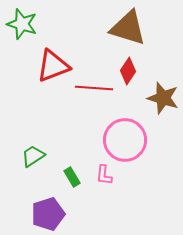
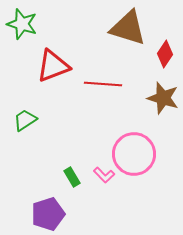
red diamond: moved 37 px right, 17 px up
red line: moved 9 px right, 4 px up
pink circle: moved 9 px right, 14 px down
green trapezoid: moved 8 px left, 36 px up
pink L-shape: rotated 50 degrees counterclockwise
